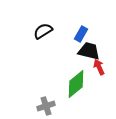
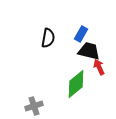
black semicircle: moved 5 px right, 7 px down; rotated 132 degrees clockwise
gray cross: moved 12 px left
